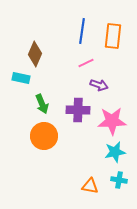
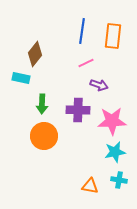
brown diamond: rotated 15 degrees clockwise
green arrow: rotated 24 degrees clockwise
